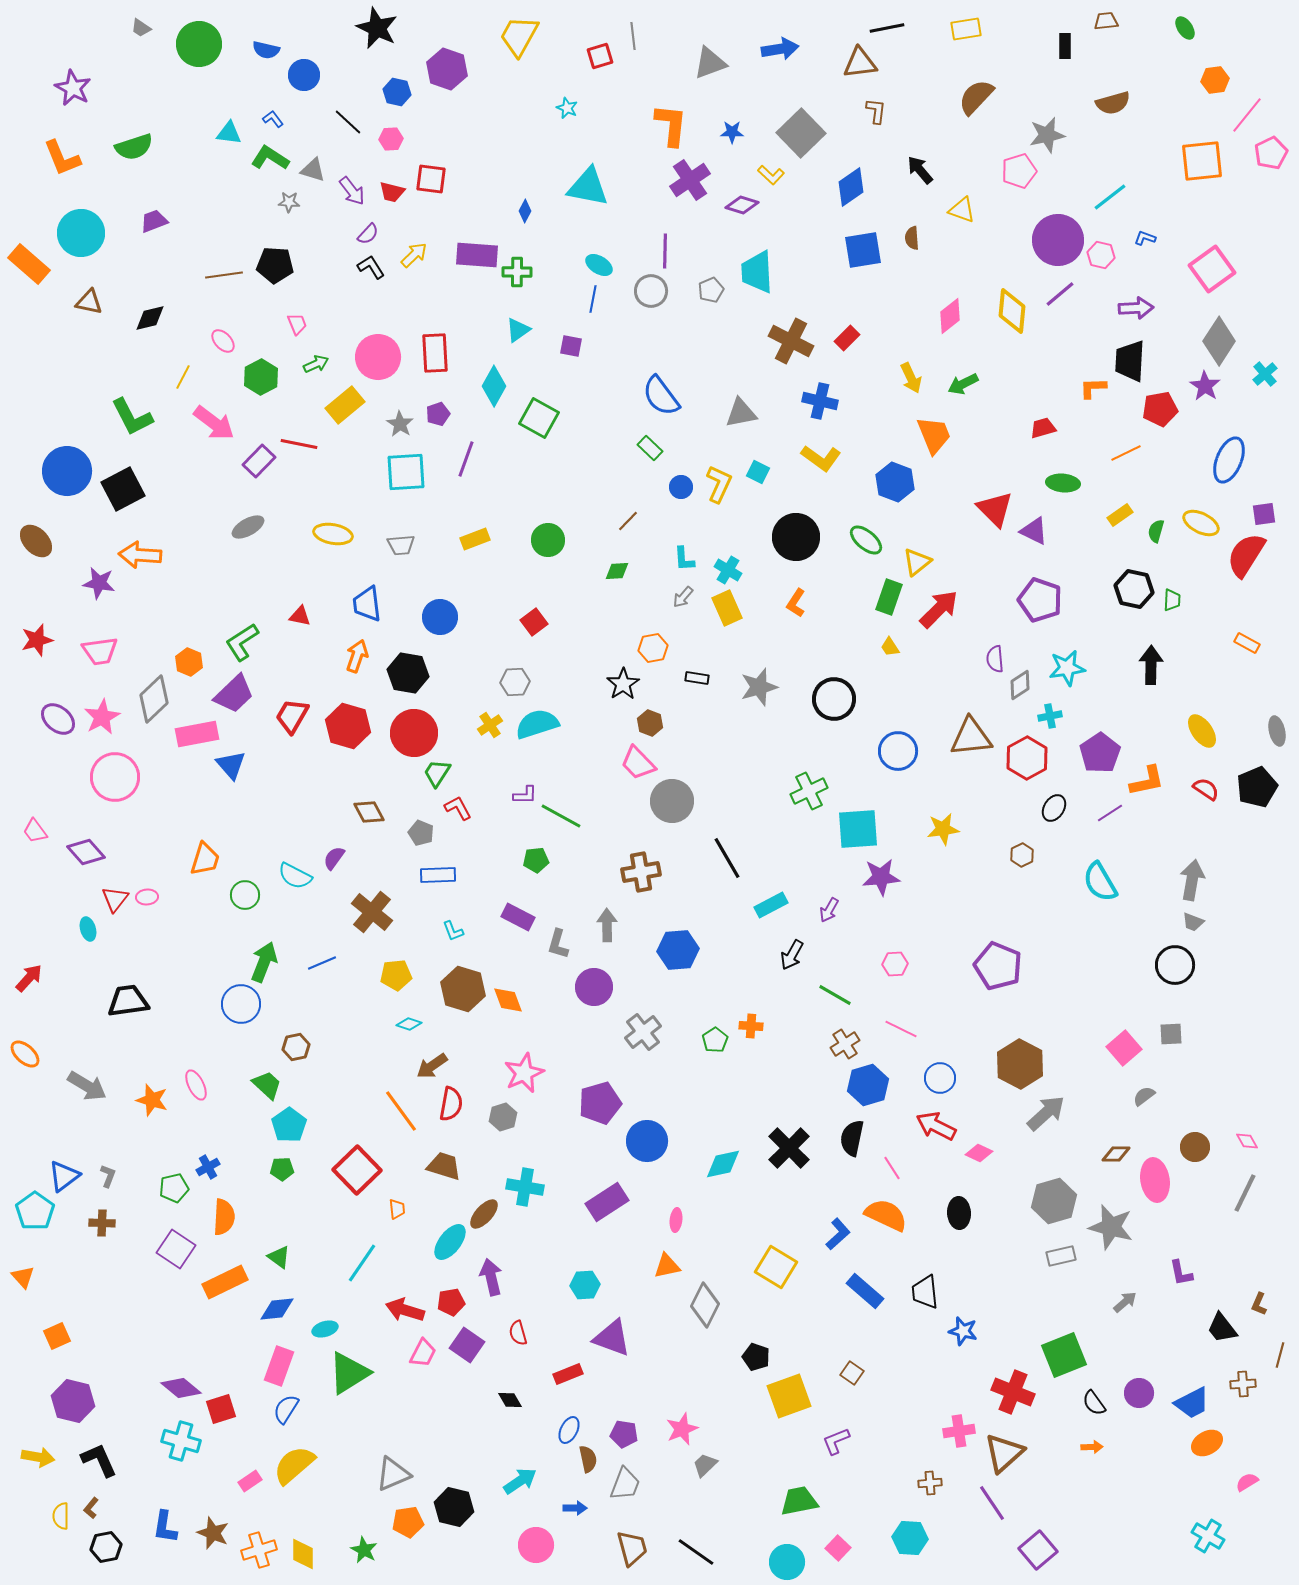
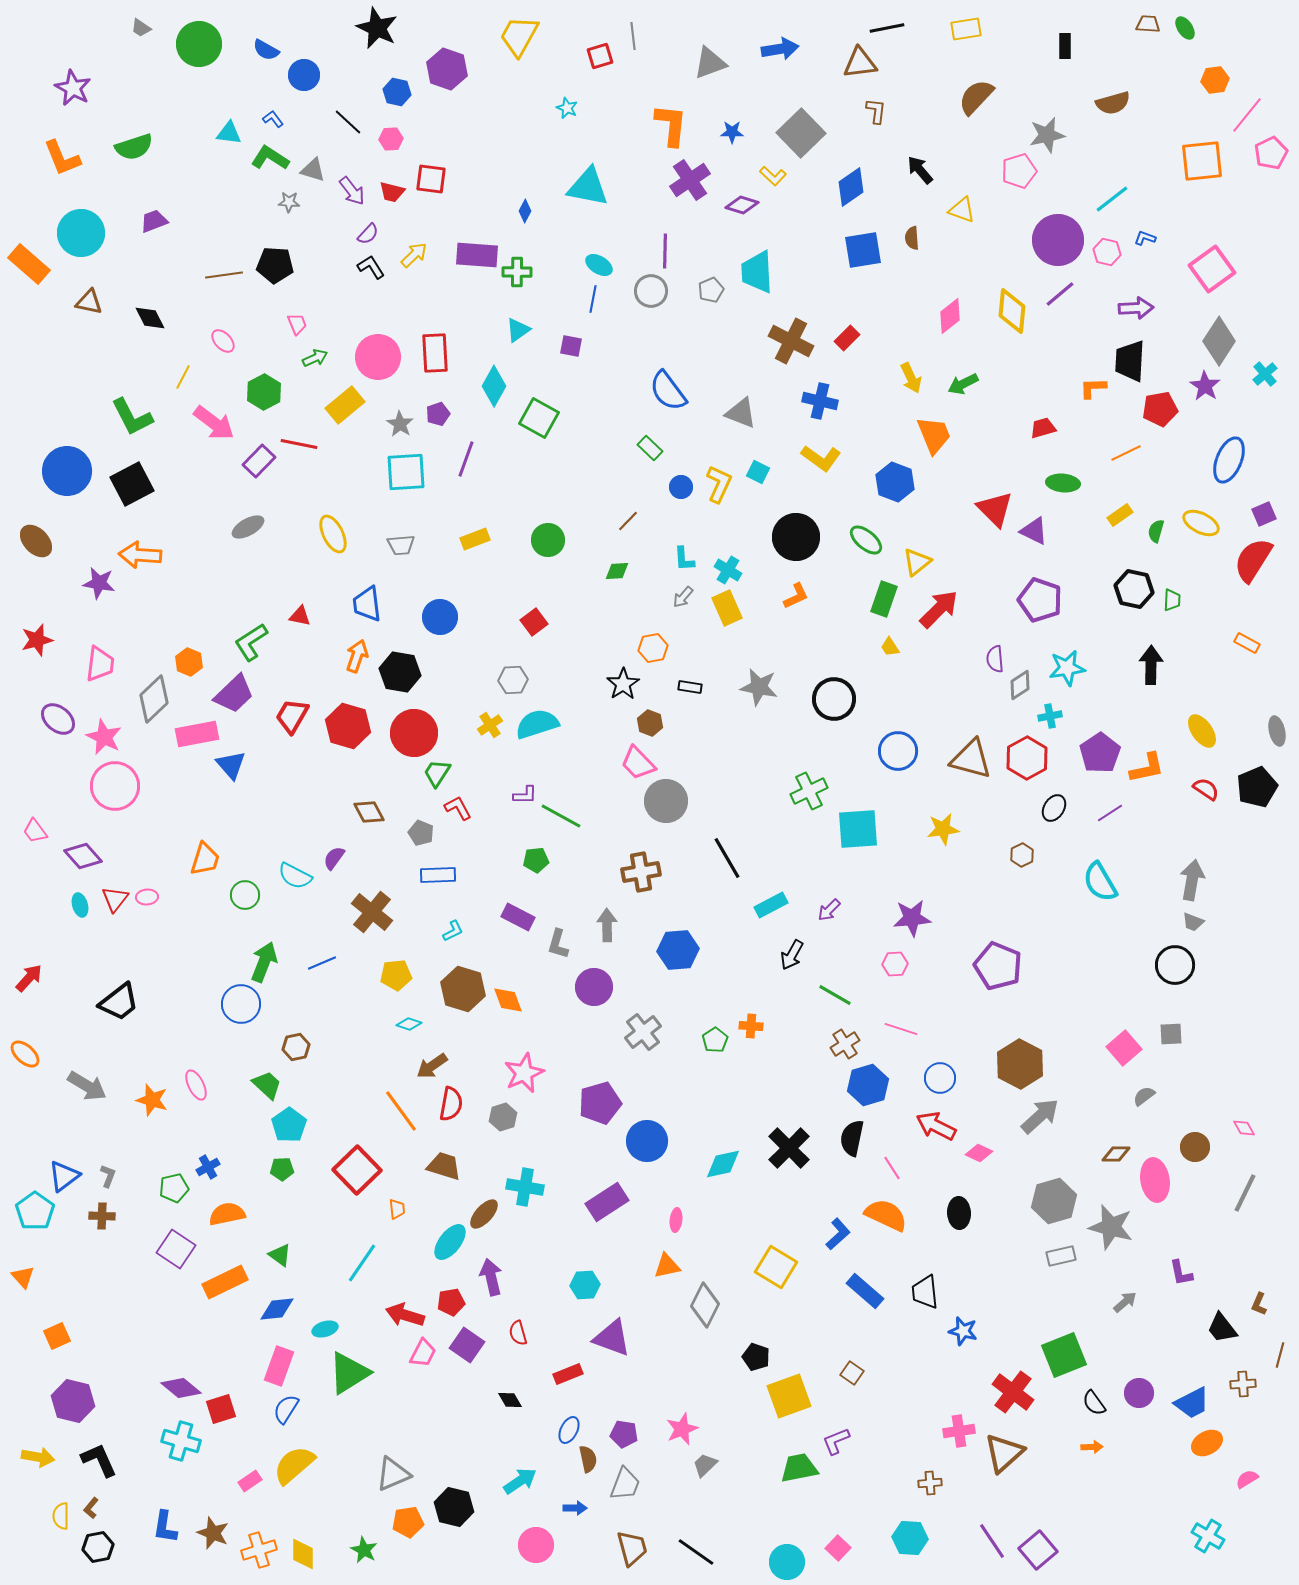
brown trapezoid at (1106, 21): moved 42 px right, 3 px down; rotated 10 degrees clockwise
blue semicircle at (266, 50): rotated 16 degrees clockwise
yellow L-shape at (771, 175): moved 2 px right, 1 px down
cyan line at (1110, 197): moved 2 px right, 2 px down
pink hexagon at (1101, 255): moved 6 px right, 3 px up
black diamond at (150, 318): rotated 76 degrees clockwise
green arrow at (316, 364): moved 1 px left, 6 px up
green hexagon at (261, 377): moved 3 px right, 15 px down
blue semicircle at (661, 396): moved 7 px right, 5 px up
gray triangle at (741, 413): rotated 32 degrees clockwise
black square at (123, 489): moved 9 px right, 5 px up
purple square at (1264, 514): rotated 15 degrees counterclockwise
yellow ellipse at (333, 534): rotated 54 degrees clockwise
red semicircle at (1246, 555): moved 7 px right, 5 px down
green rectangle at (889, 597): moved 5 px left, 2 px down
orange L-shape at (796, 603): moved 7 px up; rotated 148 degrees counterclockwise
green L-shape at (242, 642): moved 9 px right
pink trapezoid at (100, 651): moved 13 px down; rotated 75 degrees counterclockwise
black hexagon at (408, 673): moved 8 px left, 1 px up
black rectangle at (697, 678): moved 7 px left, 9 px down
gray hexagon at (515, 682): moved 2 px left, 2 px up
gray star at (759, 687): rotated 27 degrees clockwise
pink star at (102, 717): moved 2 px right, 20 px down; rotated 18 degrees counterclockwise
brown triangle at (971, 737): moved 22 px down; rotated 21 degrees clockwise
pink circle at (115, 777): moved 9 px down
orange L-shape at (1147, 781): moved 13 px up
gray circle at (672, 801): moved 6 px left
purple diamond at (86, 852): moved 3 px left, 4 px down
purple star at (881, 877): moved 31 px right, 41 px down
purple arrow at (829, 910): rotated 15 degrees clockwise
cyan ellipse at (88, 929): moved 8 px left, 24 px up
cyan L-shape at (453, 931): rotated 95 degrees counterclockwise
black trapezoid at (128, 1001): moved 9 px left, 1 px down; rotated 150 degrees clockwise
pink line at (901, 1029): rotated 8 degrees counterclockwise
gray arrow at (1046, 1113): moved 6 px left, 3 px down
pink diamond at (1247, 1141): moved 3 px left, 13 px up
orange semicircle at (224, 1217): moved 3 px right, 3 px up; rotated 105 degrees counterclockwise
brown cross at (102, 1223): moved 7 px up
green triangle at (279, 1257): moved 1 px right, 2 px up
red arrow at (405, 1310): moved 5 px down
red cross at (1013, 1392): rotated 15 degrees clockwise
pink semicircle at (1247, 1482): moved 3 px up
green trapezoid at (799, 1501): moved 33 px up
purple line at (992, 1503): moved 38 px down
black hexagon at (106, 1547): moved 8 px left
